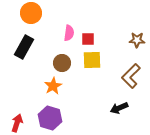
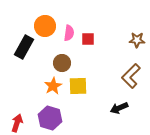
orange circle: moved 14 px right, 13 px down
yellow square: moved 14 px left, 26 px down
